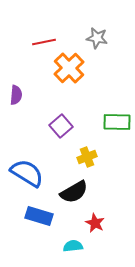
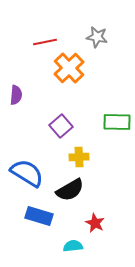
gray star: moved 1 px up
red line: moved 1 px right
yellow cross: moved 8 px left; rotated 18 degrees clockwise
black semicircle: moved 4 px left, 2 px up
